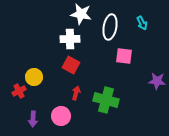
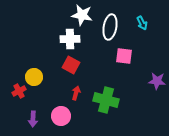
white star: moved 1 px right, 1 px down
